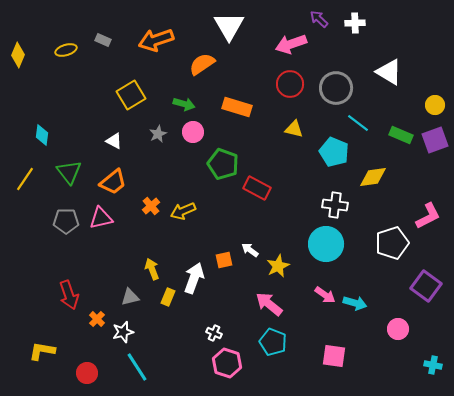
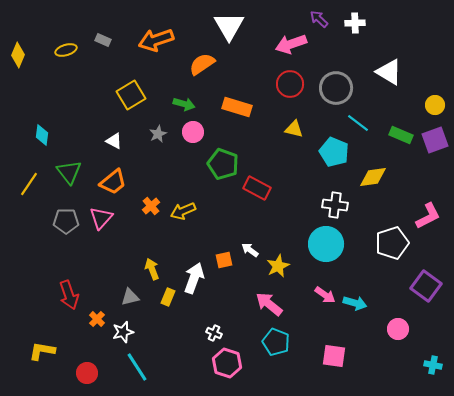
yellow line at (25, 179): moved 4 px right, 5 px down
pink triangle at (101, 218): rotated 35 degrees counterclockwise
cyan pentagon at (273, 342): moved 3 px right
